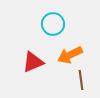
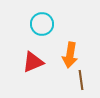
cyan circle: moved 11 px left
orange arrow: rotated 55 degrees counterclockwise
